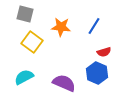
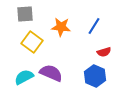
gray square: rotated 18 degrees counterclockwise
blue hexagon: moved 2 px left, 3 px down
purple semicircle: moved 13 px left, 10 px up
